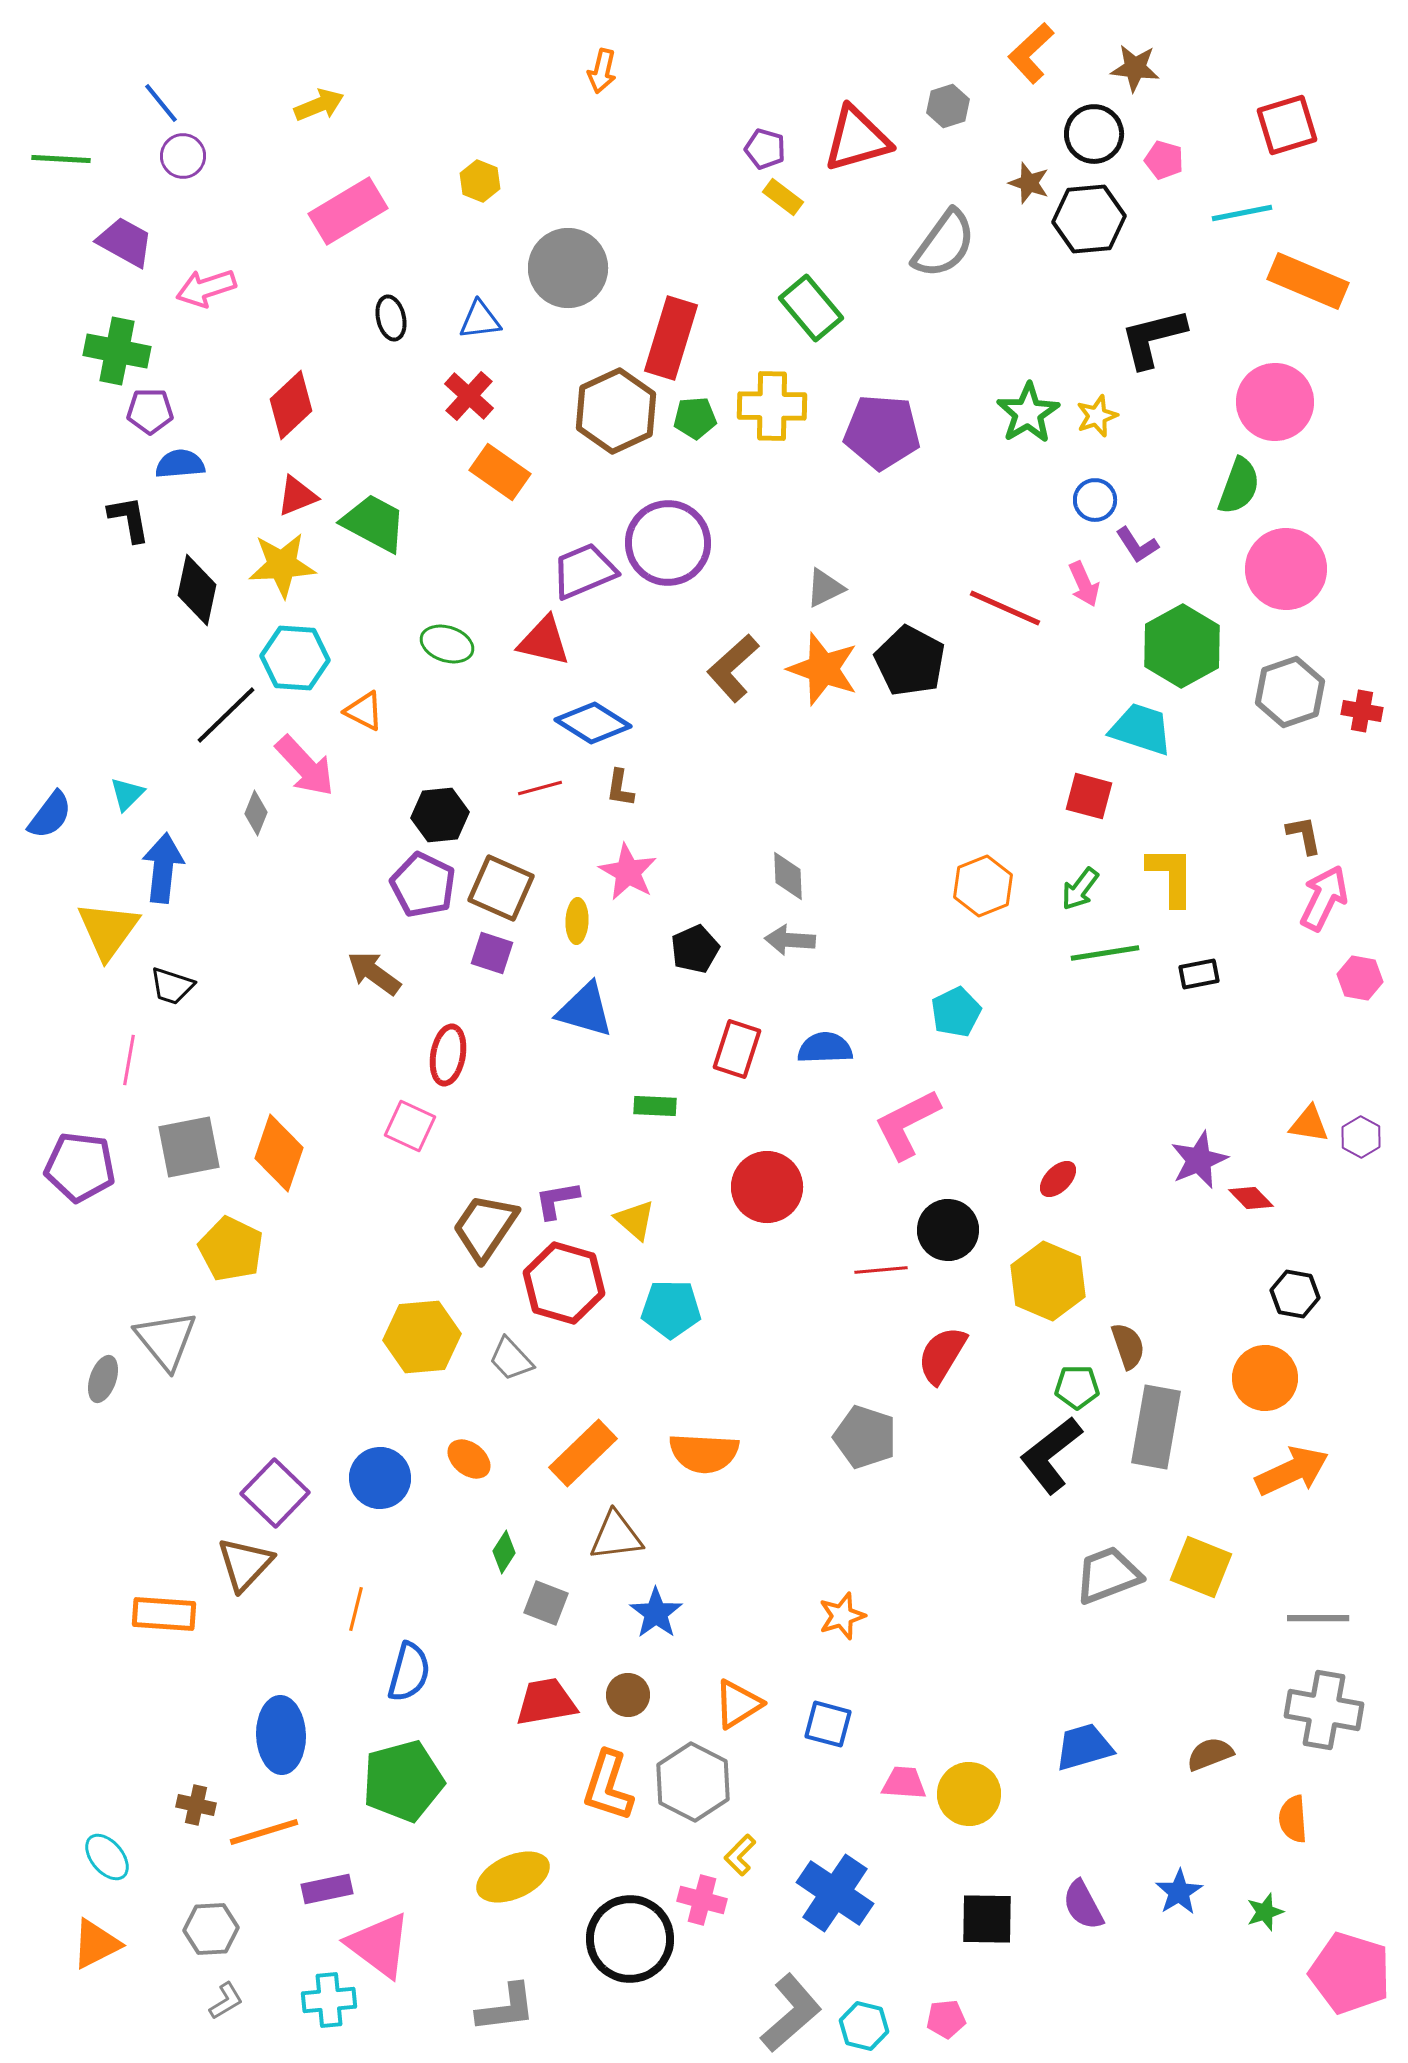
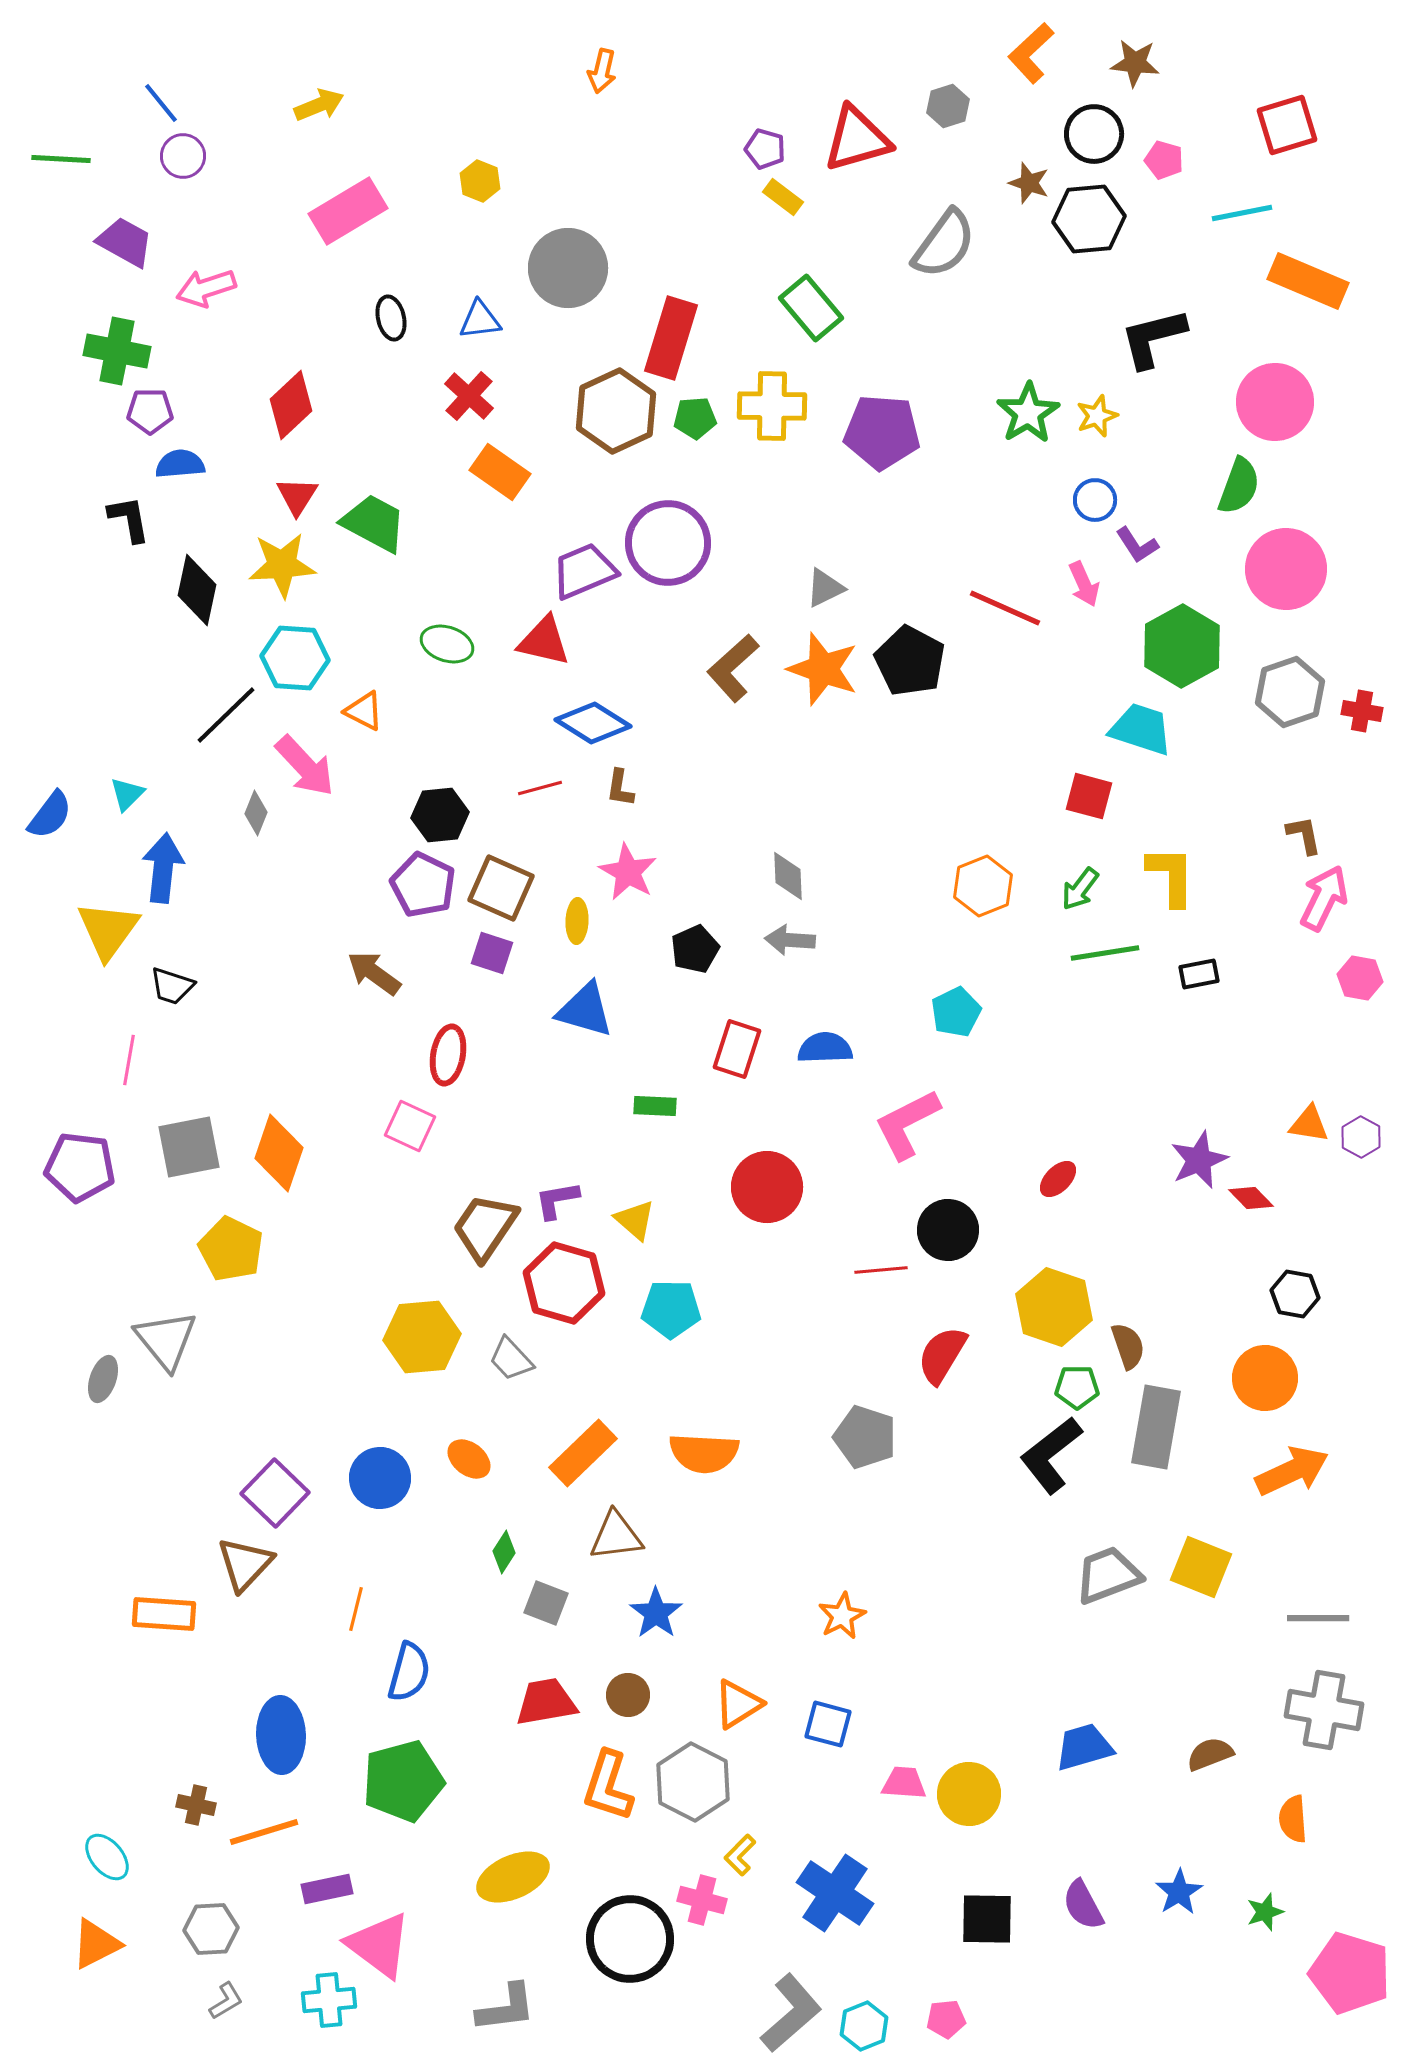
brown star at (1135, 68): moved 5 px up
red triangle at (297, 496): rotated 36 degrees counterclockwise
yellow hexagon at (1048, 1281): moved 6 px right, 26 px down; rotated 4 degrees counterclockwise
orange star at (842, 1616): rotated 9 degrees counterclockwise
cyan hexagon at (864, 2026): rotated 24 degrees clockwise
